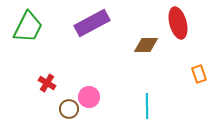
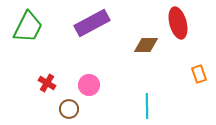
pink circle: moved 12 px up
